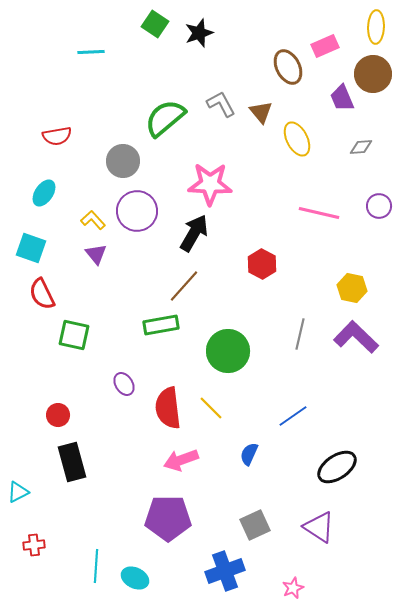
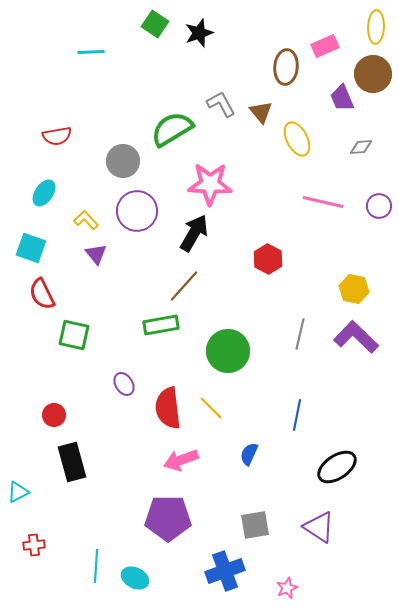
brown ellipse at (288, 67): moved 2 px left; rotated 32 degrees clockwise
green semicircle at (165, 118): moved 7 px right, 11 px down; rotated 9 degrees clockwise
pink line at (319, 213): moved 4 px right, 11 px up
yellow L-shape at (93, 220): moved 7 px left
red hexagon at (262, 264): moved 6 px right, 5 px up
yellow hexagon at (352, 288): moved 2 px right, 1 px down
red circle at (58, 415): moved 4 px left
blue line at (293, 416): moved 4 px right, 1 px up; rotated 44 degrees counterclockwise
gray square at (255, 525): rotated 16 degrees clockwise
pink star at (293, 588): moved 6 px left
